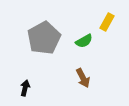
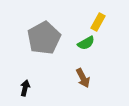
yellow rectangle: moved 9 px left
green semicircle: moved 2 px right, 2 px down
